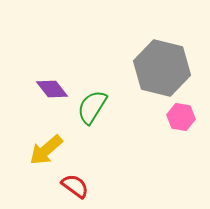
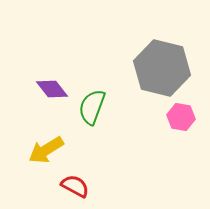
green semicircle: rotated 12 degrees counterclockwise
yellow arrow: rotated 9 degrees clockwise
red semicircle: rotated 8 degrees counterclockwise
